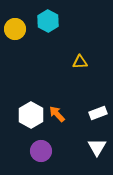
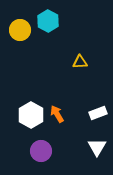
yellow circle: moved 5 px right, 1 px down
orange arrow: rotated 12 degrees clockwise
